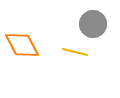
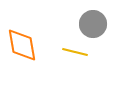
orange diamond: rotated 18 degrees clockwise
